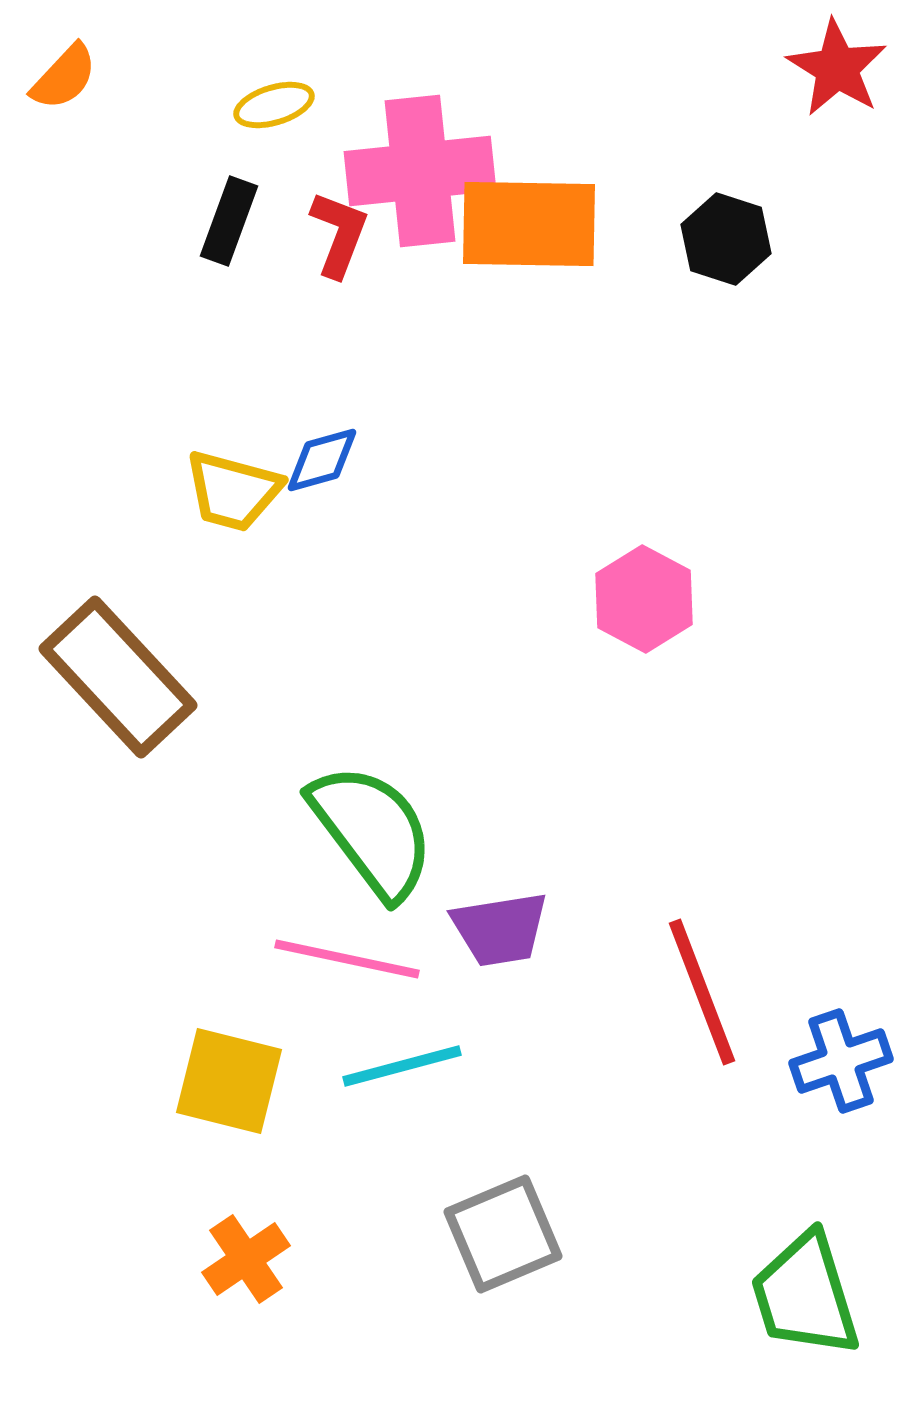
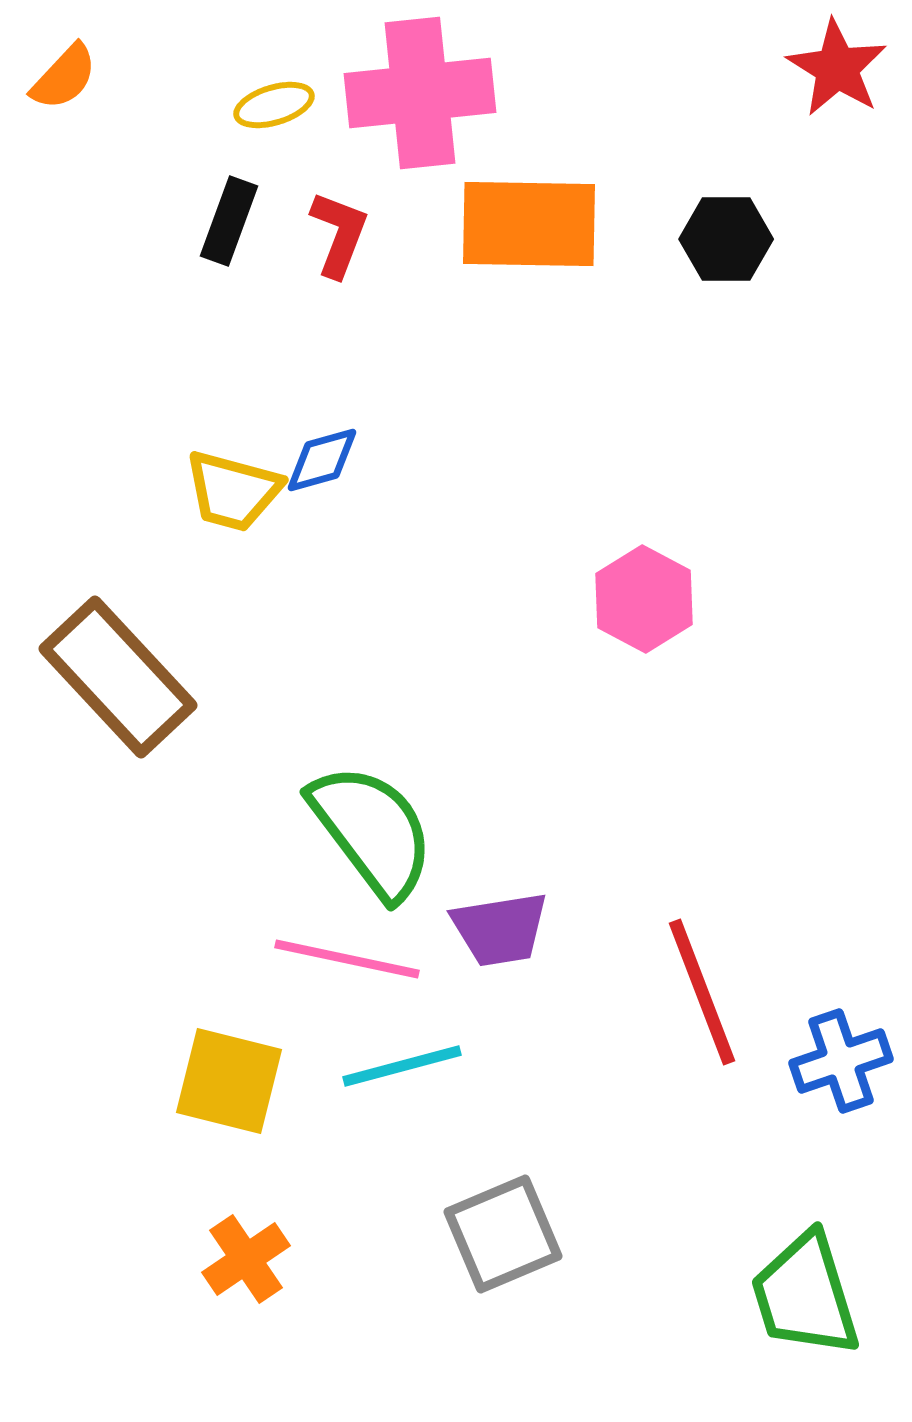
pink cross: moved 78 px up
black hexagon: rotated 18 degrees counterclockwise
